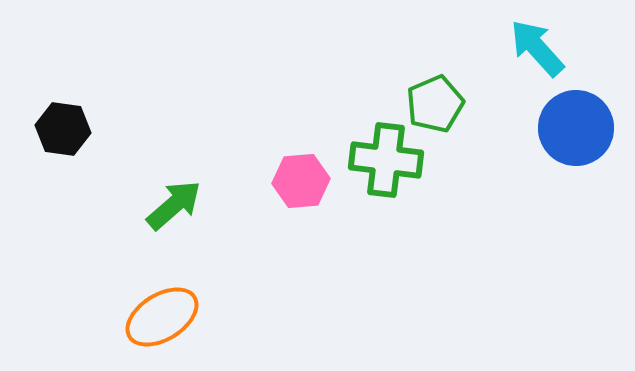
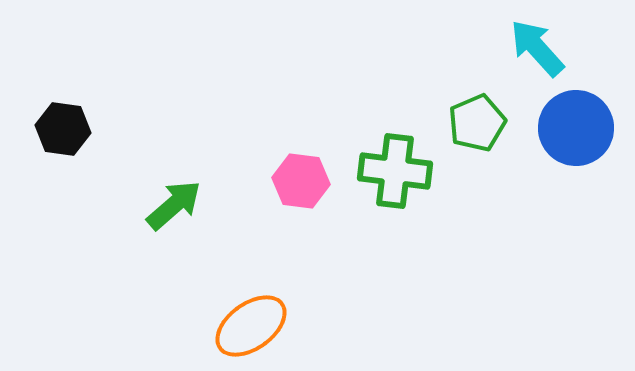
green pentagon: moved 42 px right, 19 px down
green cross: moved 9 px right, 11 px down
pink hexagon: rotated 12 degrees clockwise
orange ellipse: moved 89 px right, 9 px down; rotated 4 degrees counterclockwise
